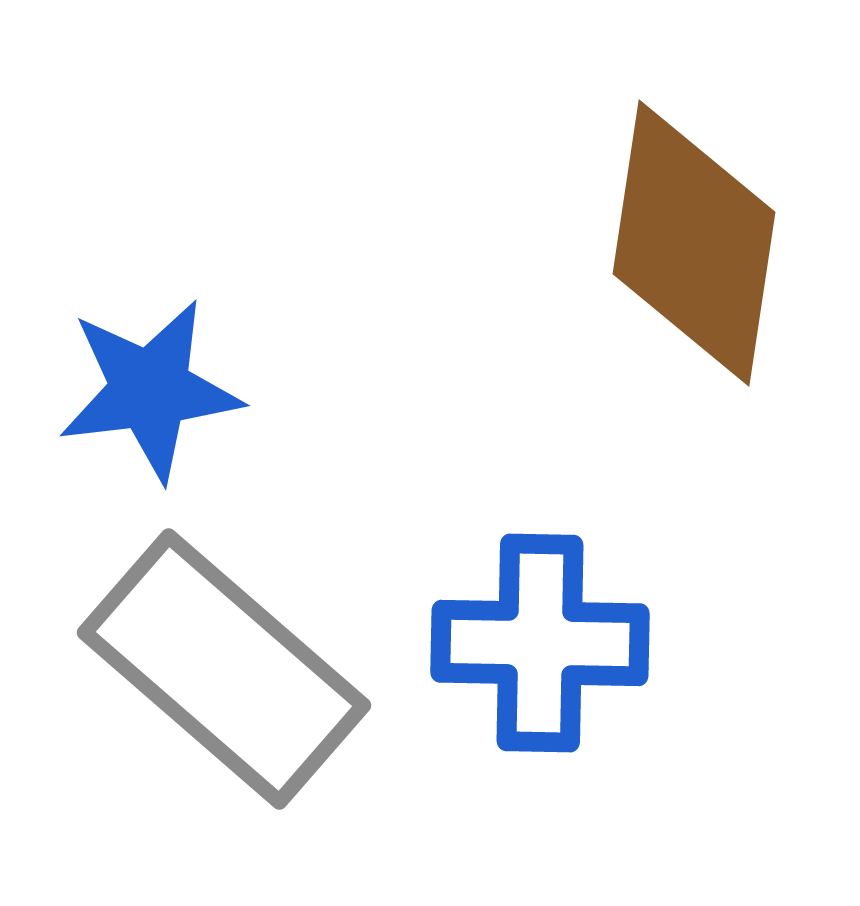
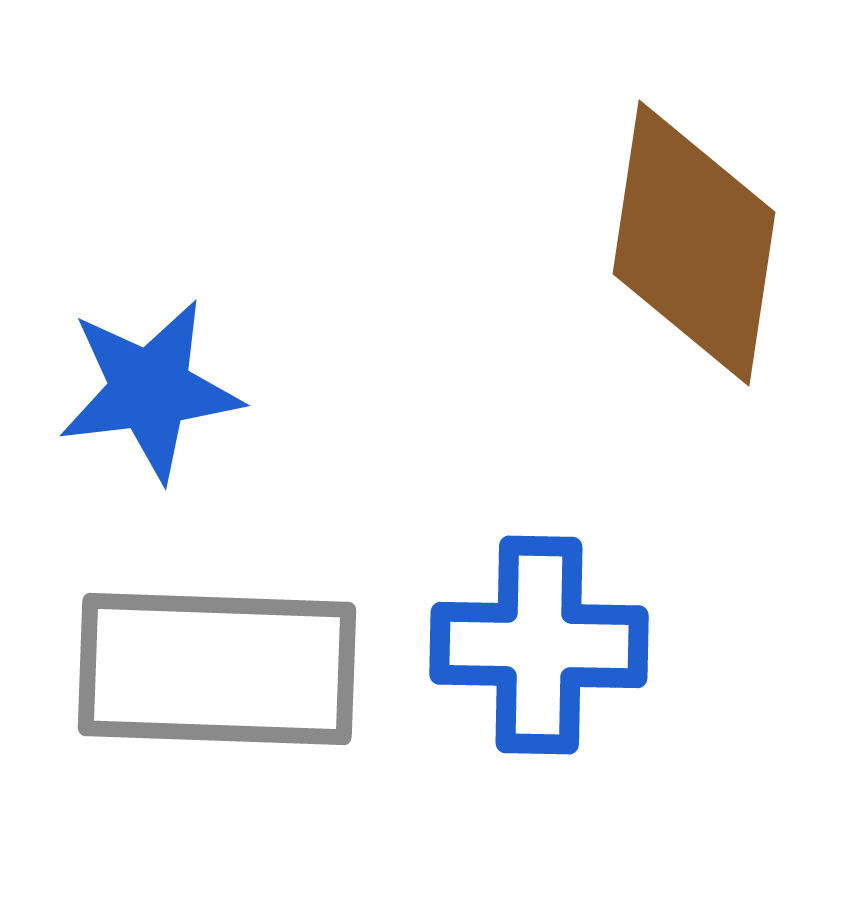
blue cross: moved 1 px left, 2 px down
gray rectangle: moved 7 px left; rotated 39 degrees counterclockwise
